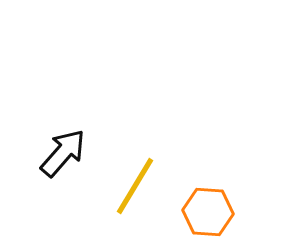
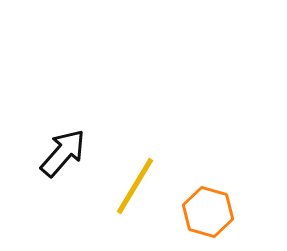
orange hexagon: rotated 12 degrees clockwise
